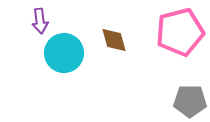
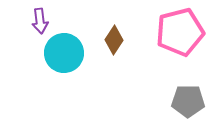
brown diamond: rotated 48 degrees clockwise
gray pentagon: moved 2 px left
